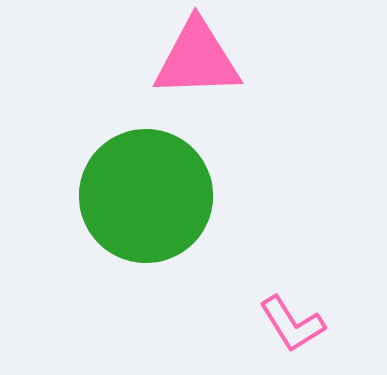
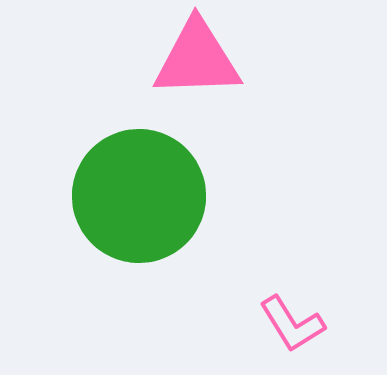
green circle: moved 7 px left
